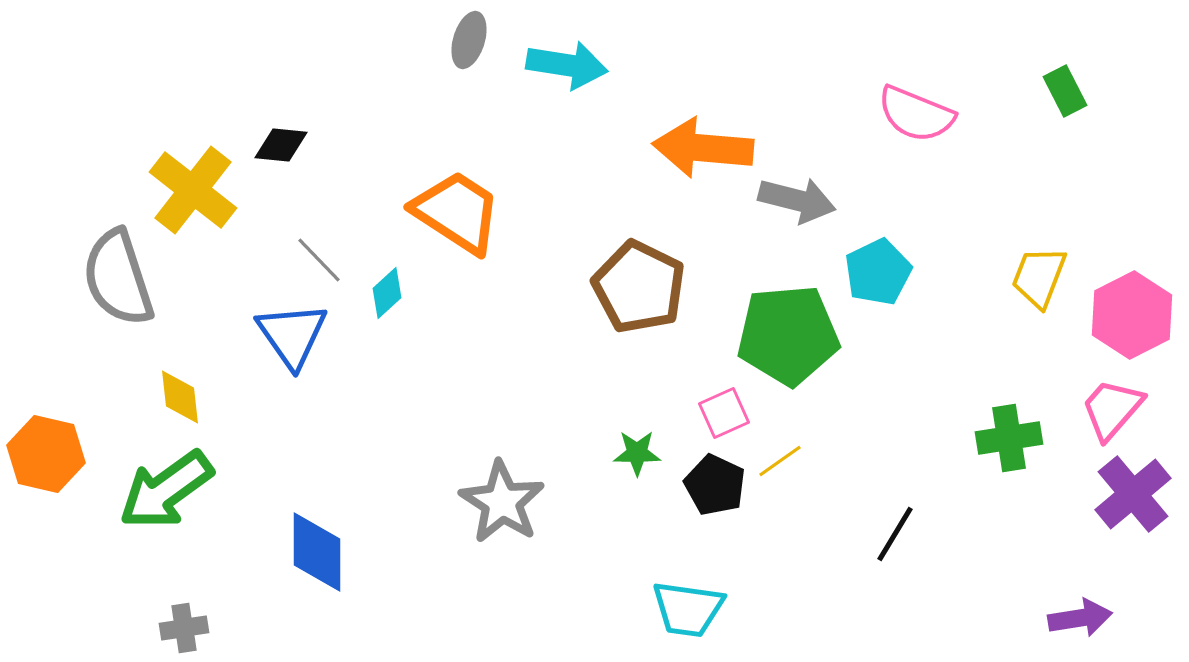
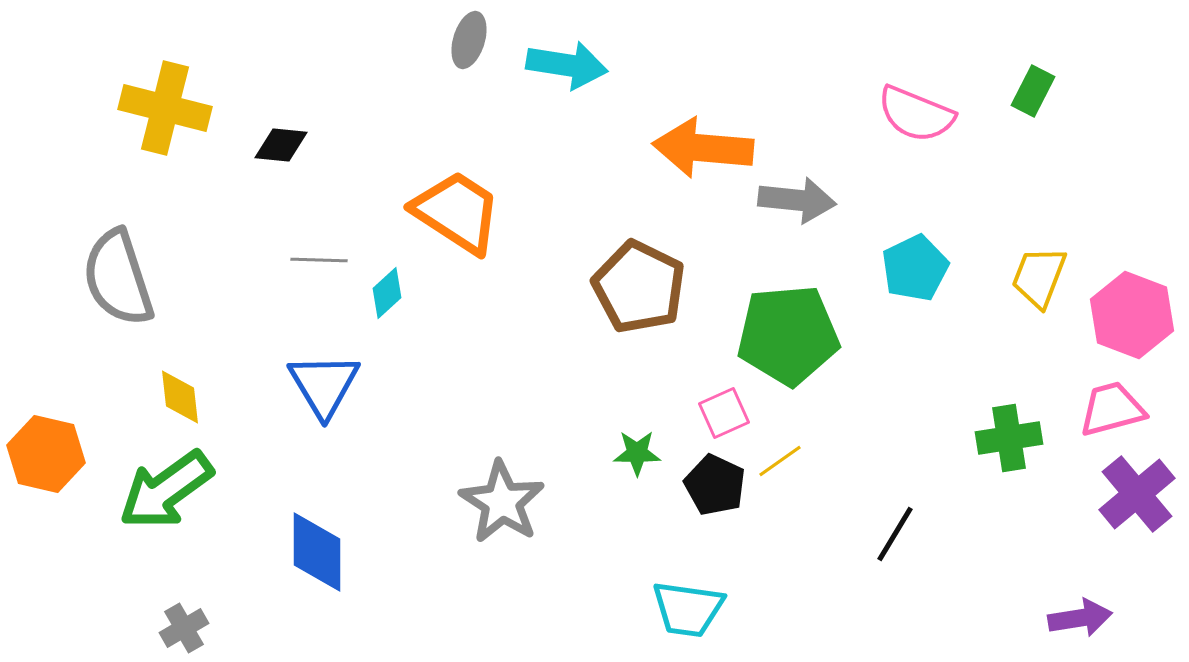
green rectangle: moved 32 px left; rotated 54 degrees clockwise
yellow cross: moved 28 px left, 82 px up; rotated 24 degrees counterclockwise
gray arrow: rotated 8 degrees counterclockwise
gray line: rotated 44 degrees counterclockwise
cyan pentagon: moved 37 px right, 4 px up
pink hexagon: rotated 12 degrees counterclockwise
blue triangle: moved 32 px right, 50 px down; rotated 4 degrees clockwise
pink trapezoid: rotated 34 degrees clockwise
purple cross: moved 4 px right
gray cross: rotated 21 degrees counterclockwise
